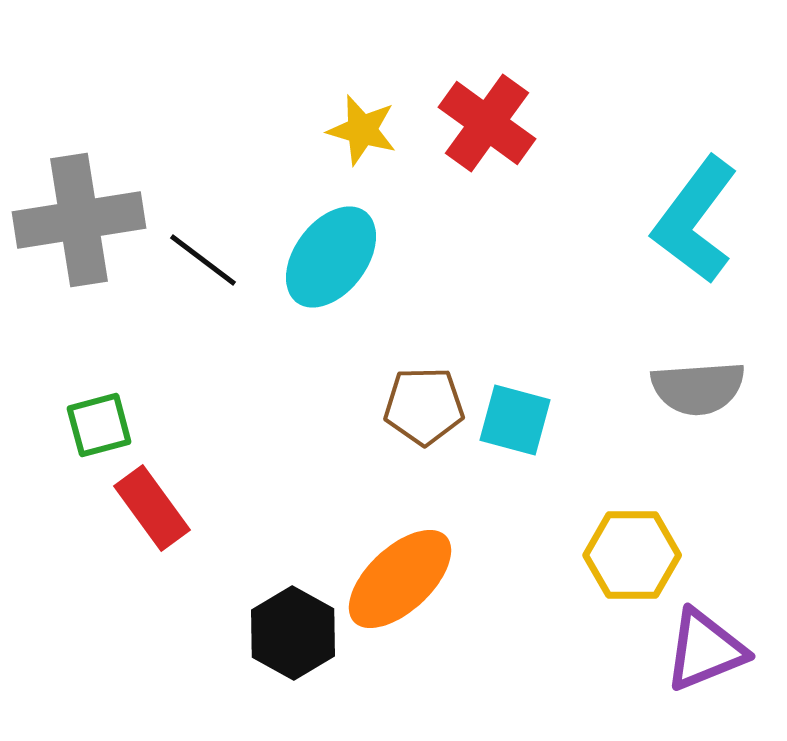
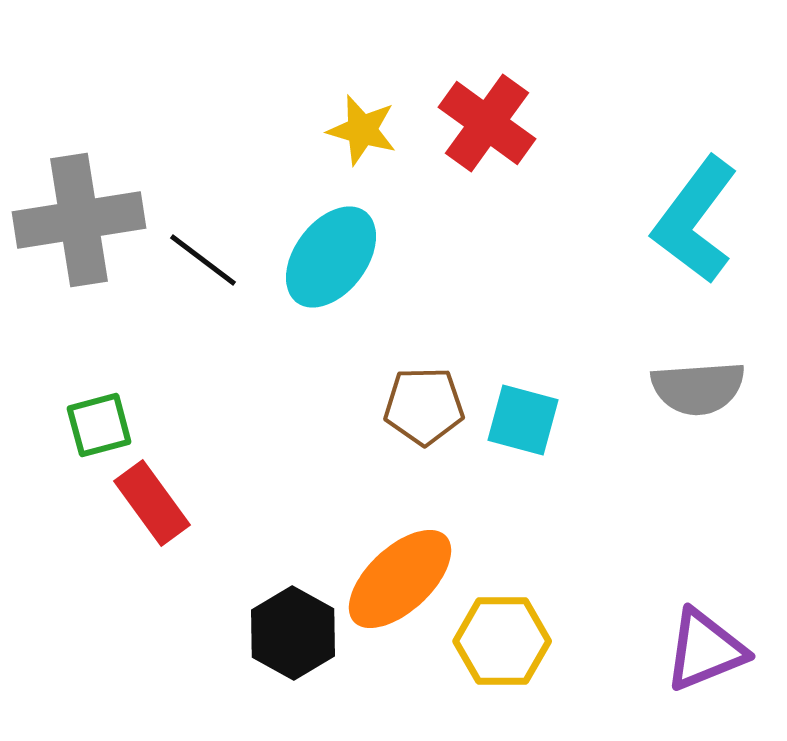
cyan square: moved 8 px right
red rectangle: moved 5 px up
yellow hexagon: moved 130 px left, 86 px down
